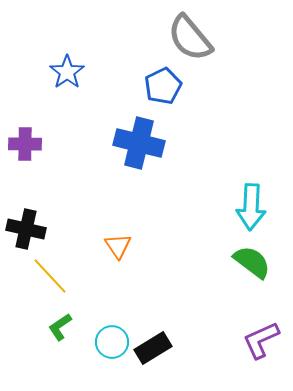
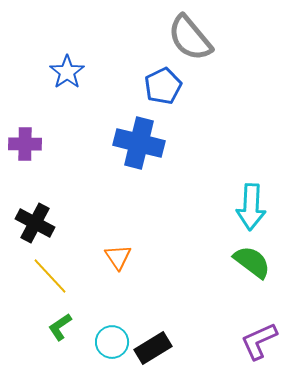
black cross: moved 9 px right, 6 px up; rotated 15 degrees clockwise
orange triangle: moved 11 px down
purple L-shape: moved 2 px left, 1 px down
